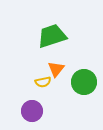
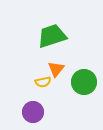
purple circle: moved 1 px right, 1 px down
